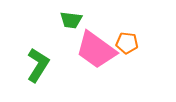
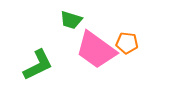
green trapezoid: rotated 10 degrees clockwise
green L-shape: rotated 32 degrees clockwise
